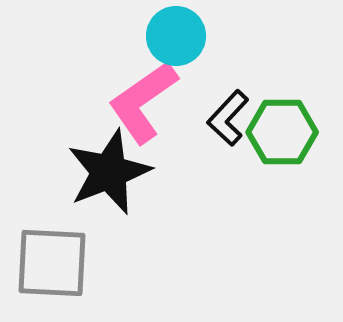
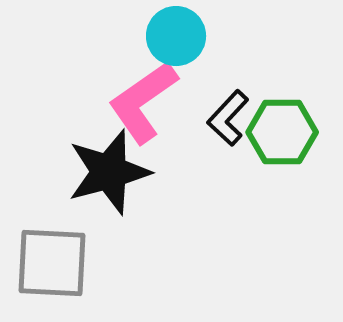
black star: rotated 6 degrees clockwise
